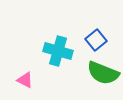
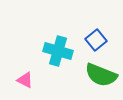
green semicircle: moved 2 px left, 2 px down
